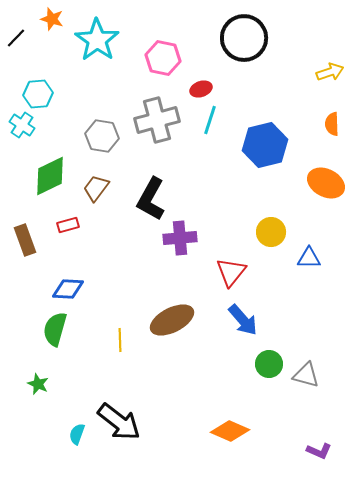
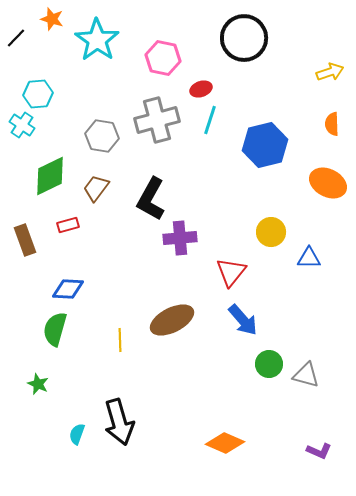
orange ellipse: moved 2 px right
black arrow: rotated 36 degrees clockwise
orange diamond: moved 5 px left, 12 px down
